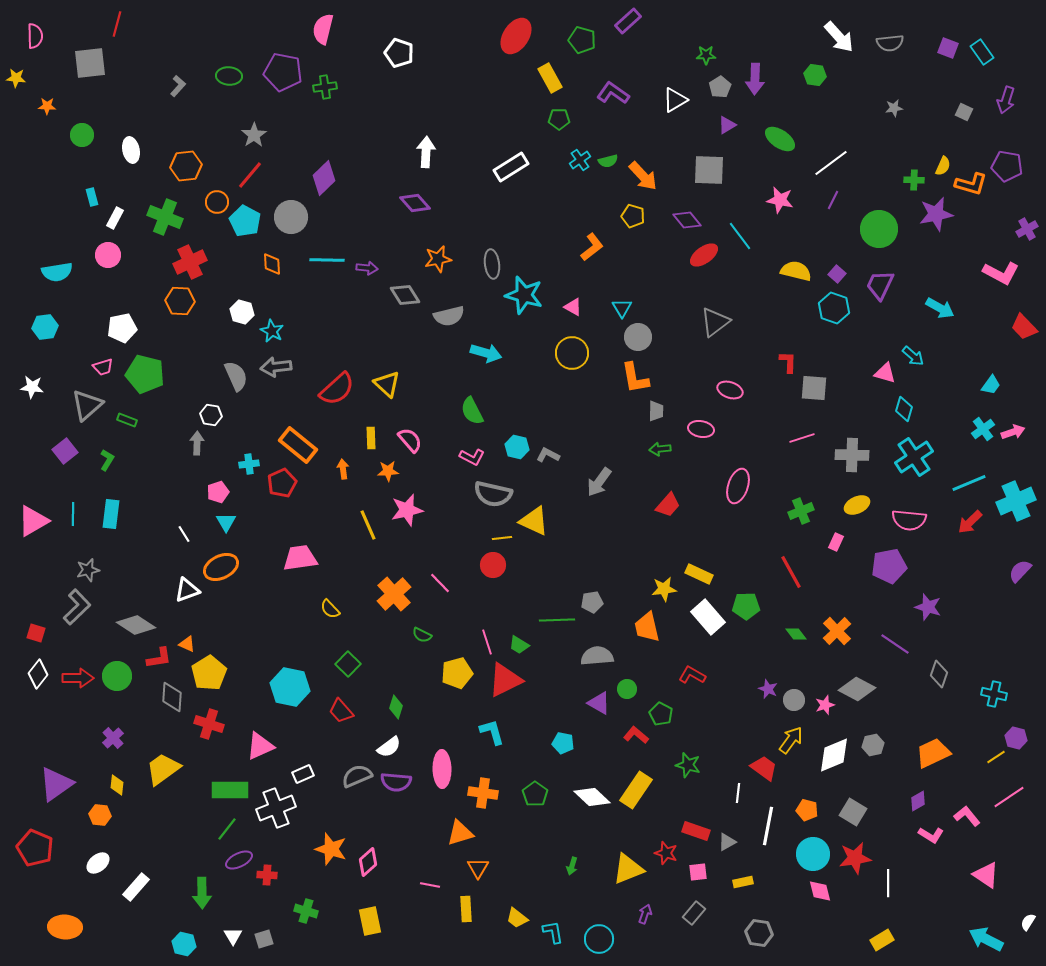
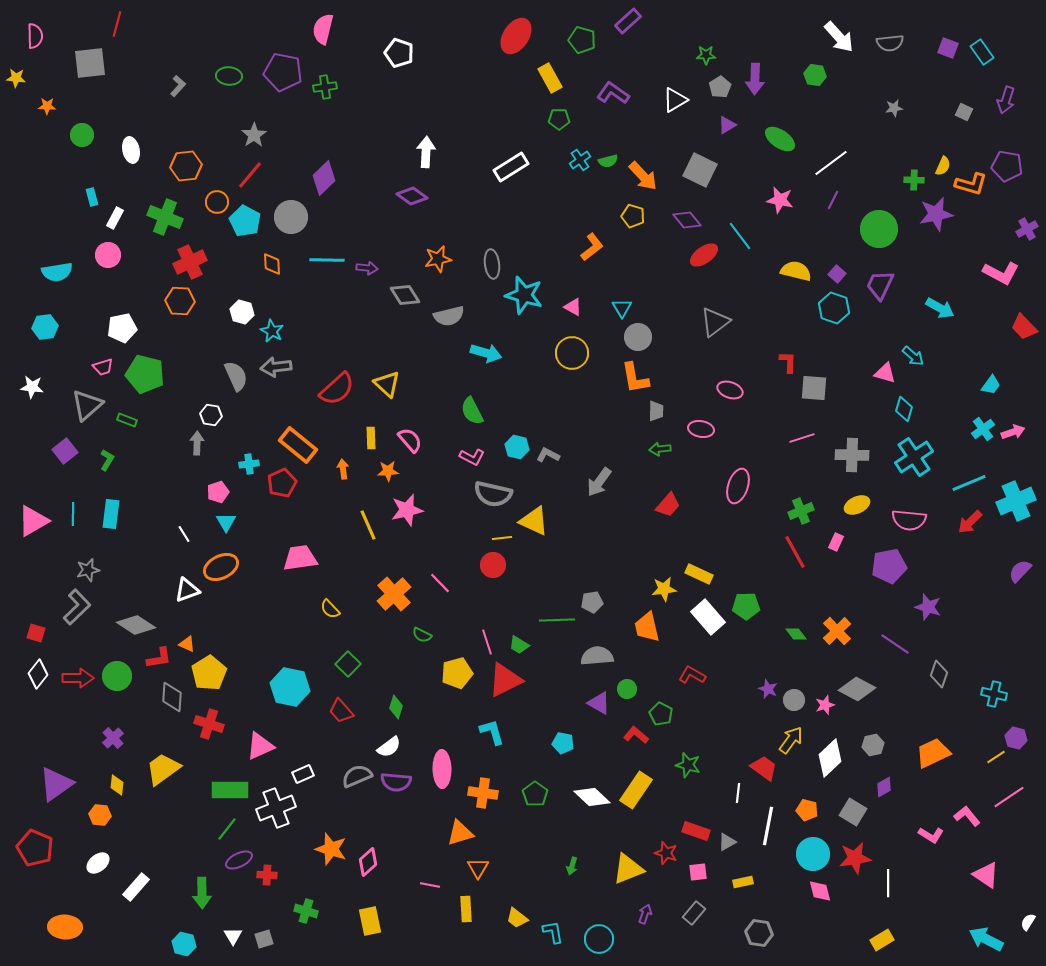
gray square at (709, 170): moved 9 px left; rotated 24 degrees clockwise
purple diamond at (415, 203): moved 3 px left, 7 px up; rotated 12 degrees counterclockwise
red line at (791, 572): moved 4 px right, 20 px up
white diamond at (834, 755): moved 4 px left, 3 px down; rotated 21 degrees counterclockwise
purple diamond at (918, 801): moved 34 px left, 14 px up
